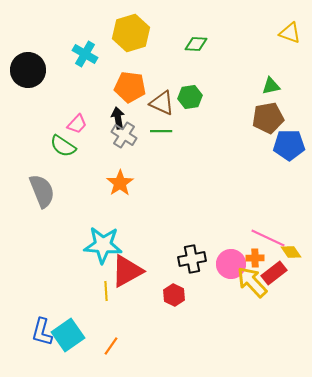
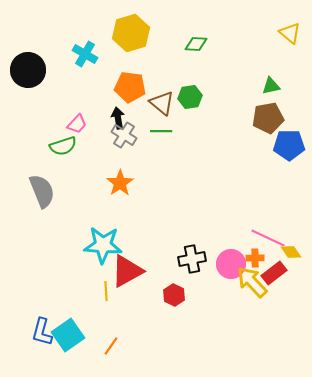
yellow triangle: rotated 20 degrees clockwise
brown triangle: rotated 16 degrees clockwise
green semicircle: rotated 52 degrees counterclockwise
